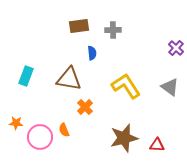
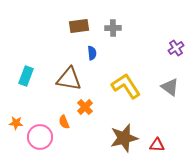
gray cross: moved 2 px up
purple cross: rotated 14 degrees clockwise
orange semicircle: moved 8 px up
